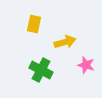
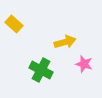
yellow rectangle: moved 20 px left; rotated 60 degrees counterclockwise
pink star: moved 2 px left, 1 px up
